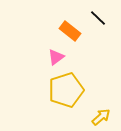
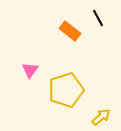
black line: rotated 18 degrees clockwise
pink triangle: moved 26 px left, 13 px down; rotated 18 degrees counterclockwise
